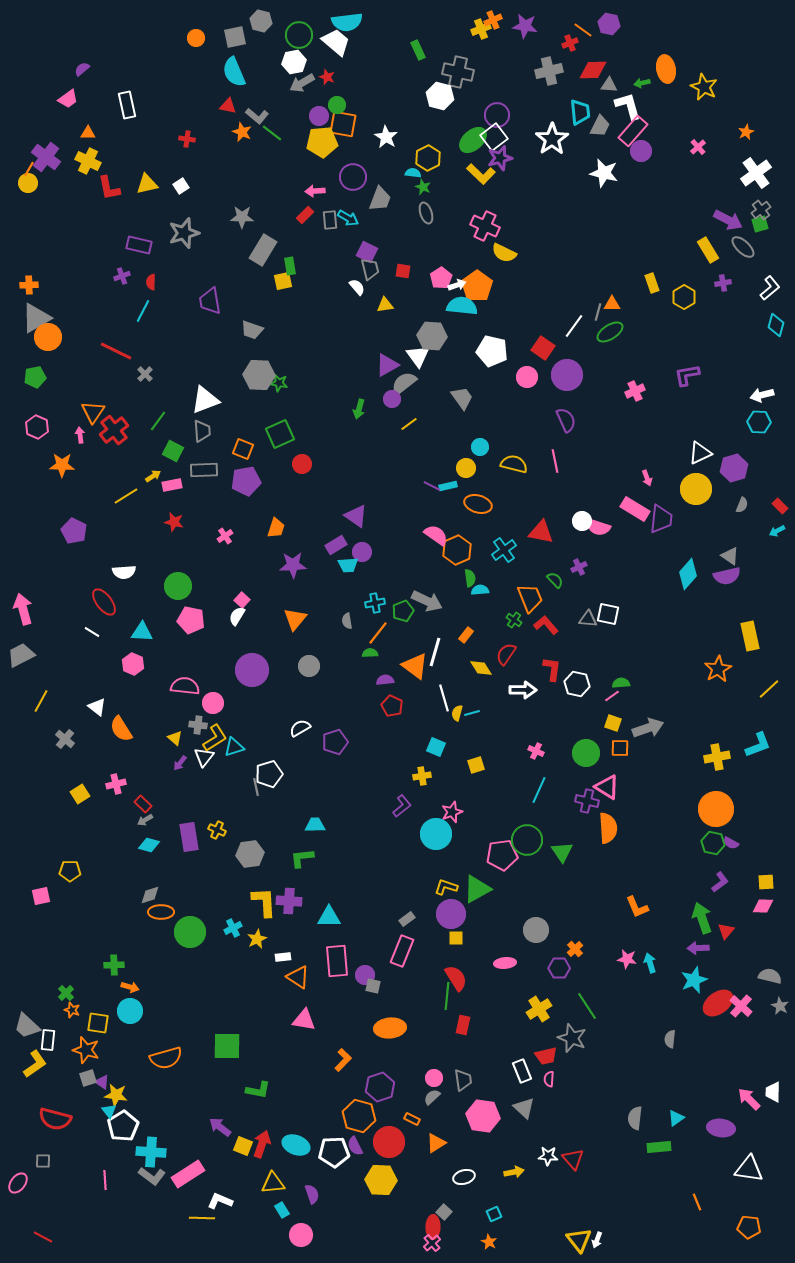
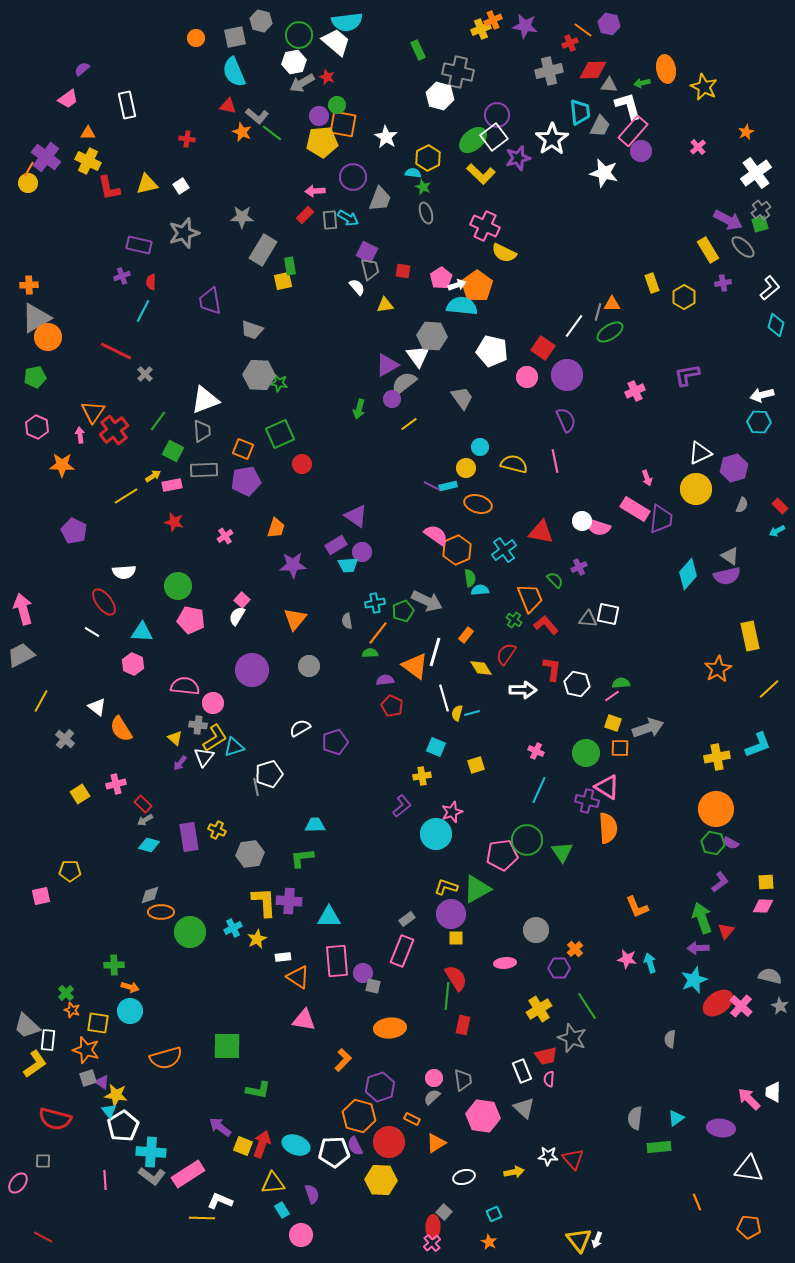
purple star at (500, 158): moved 18 px right
purple circle at (365, 975): moved 2 px left, 2 px up
